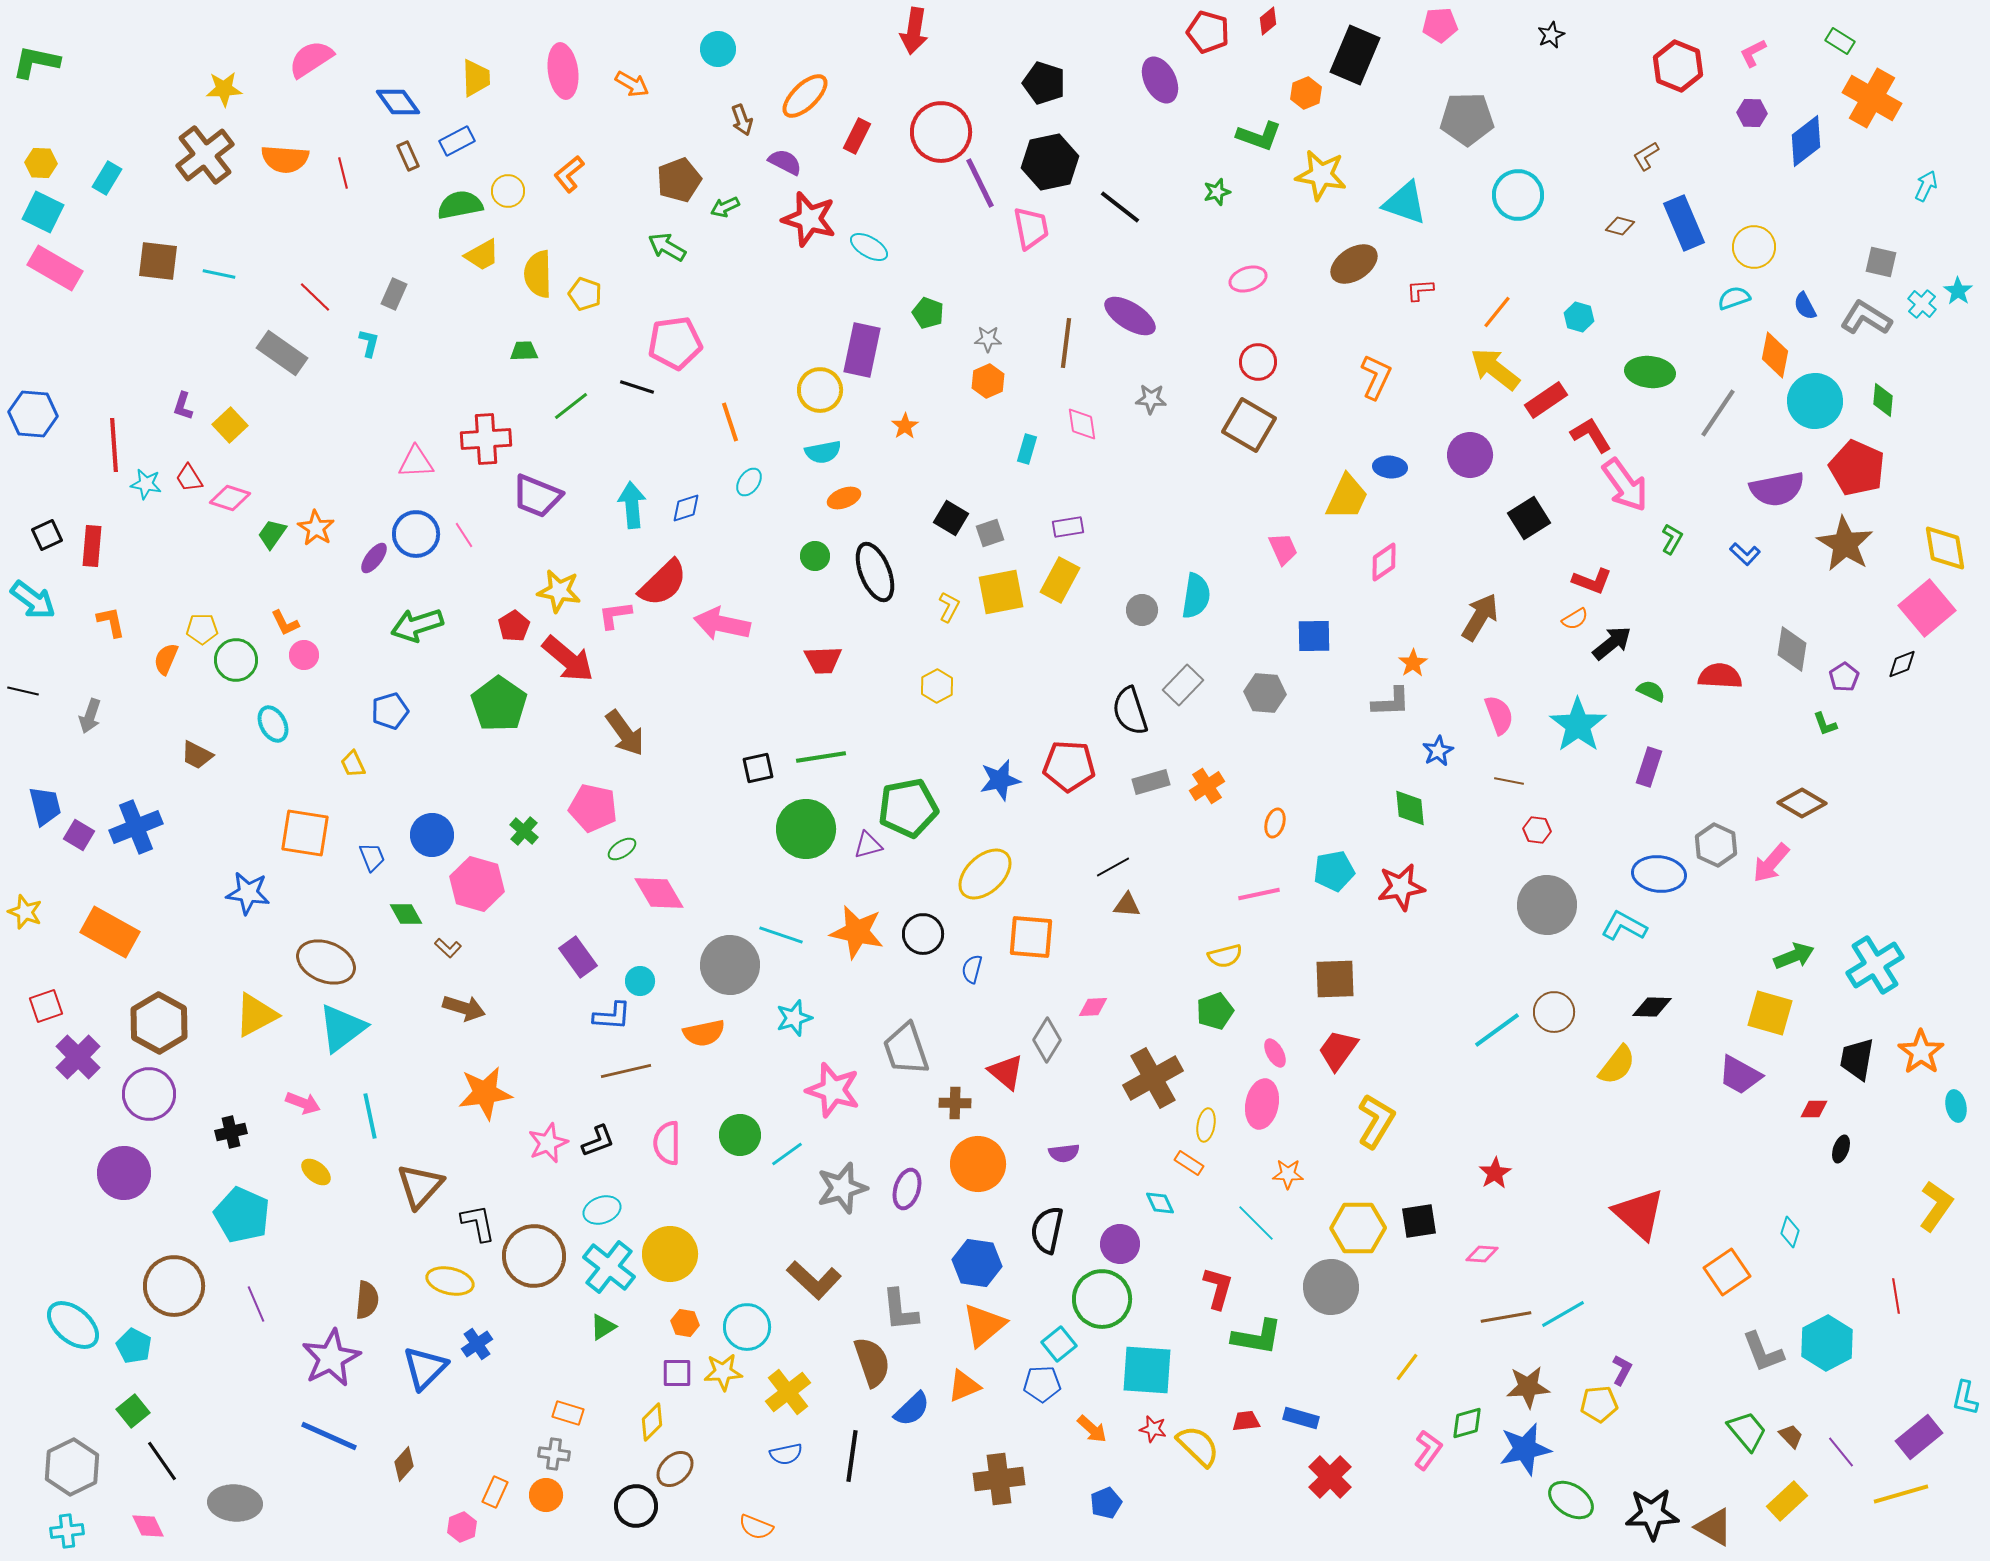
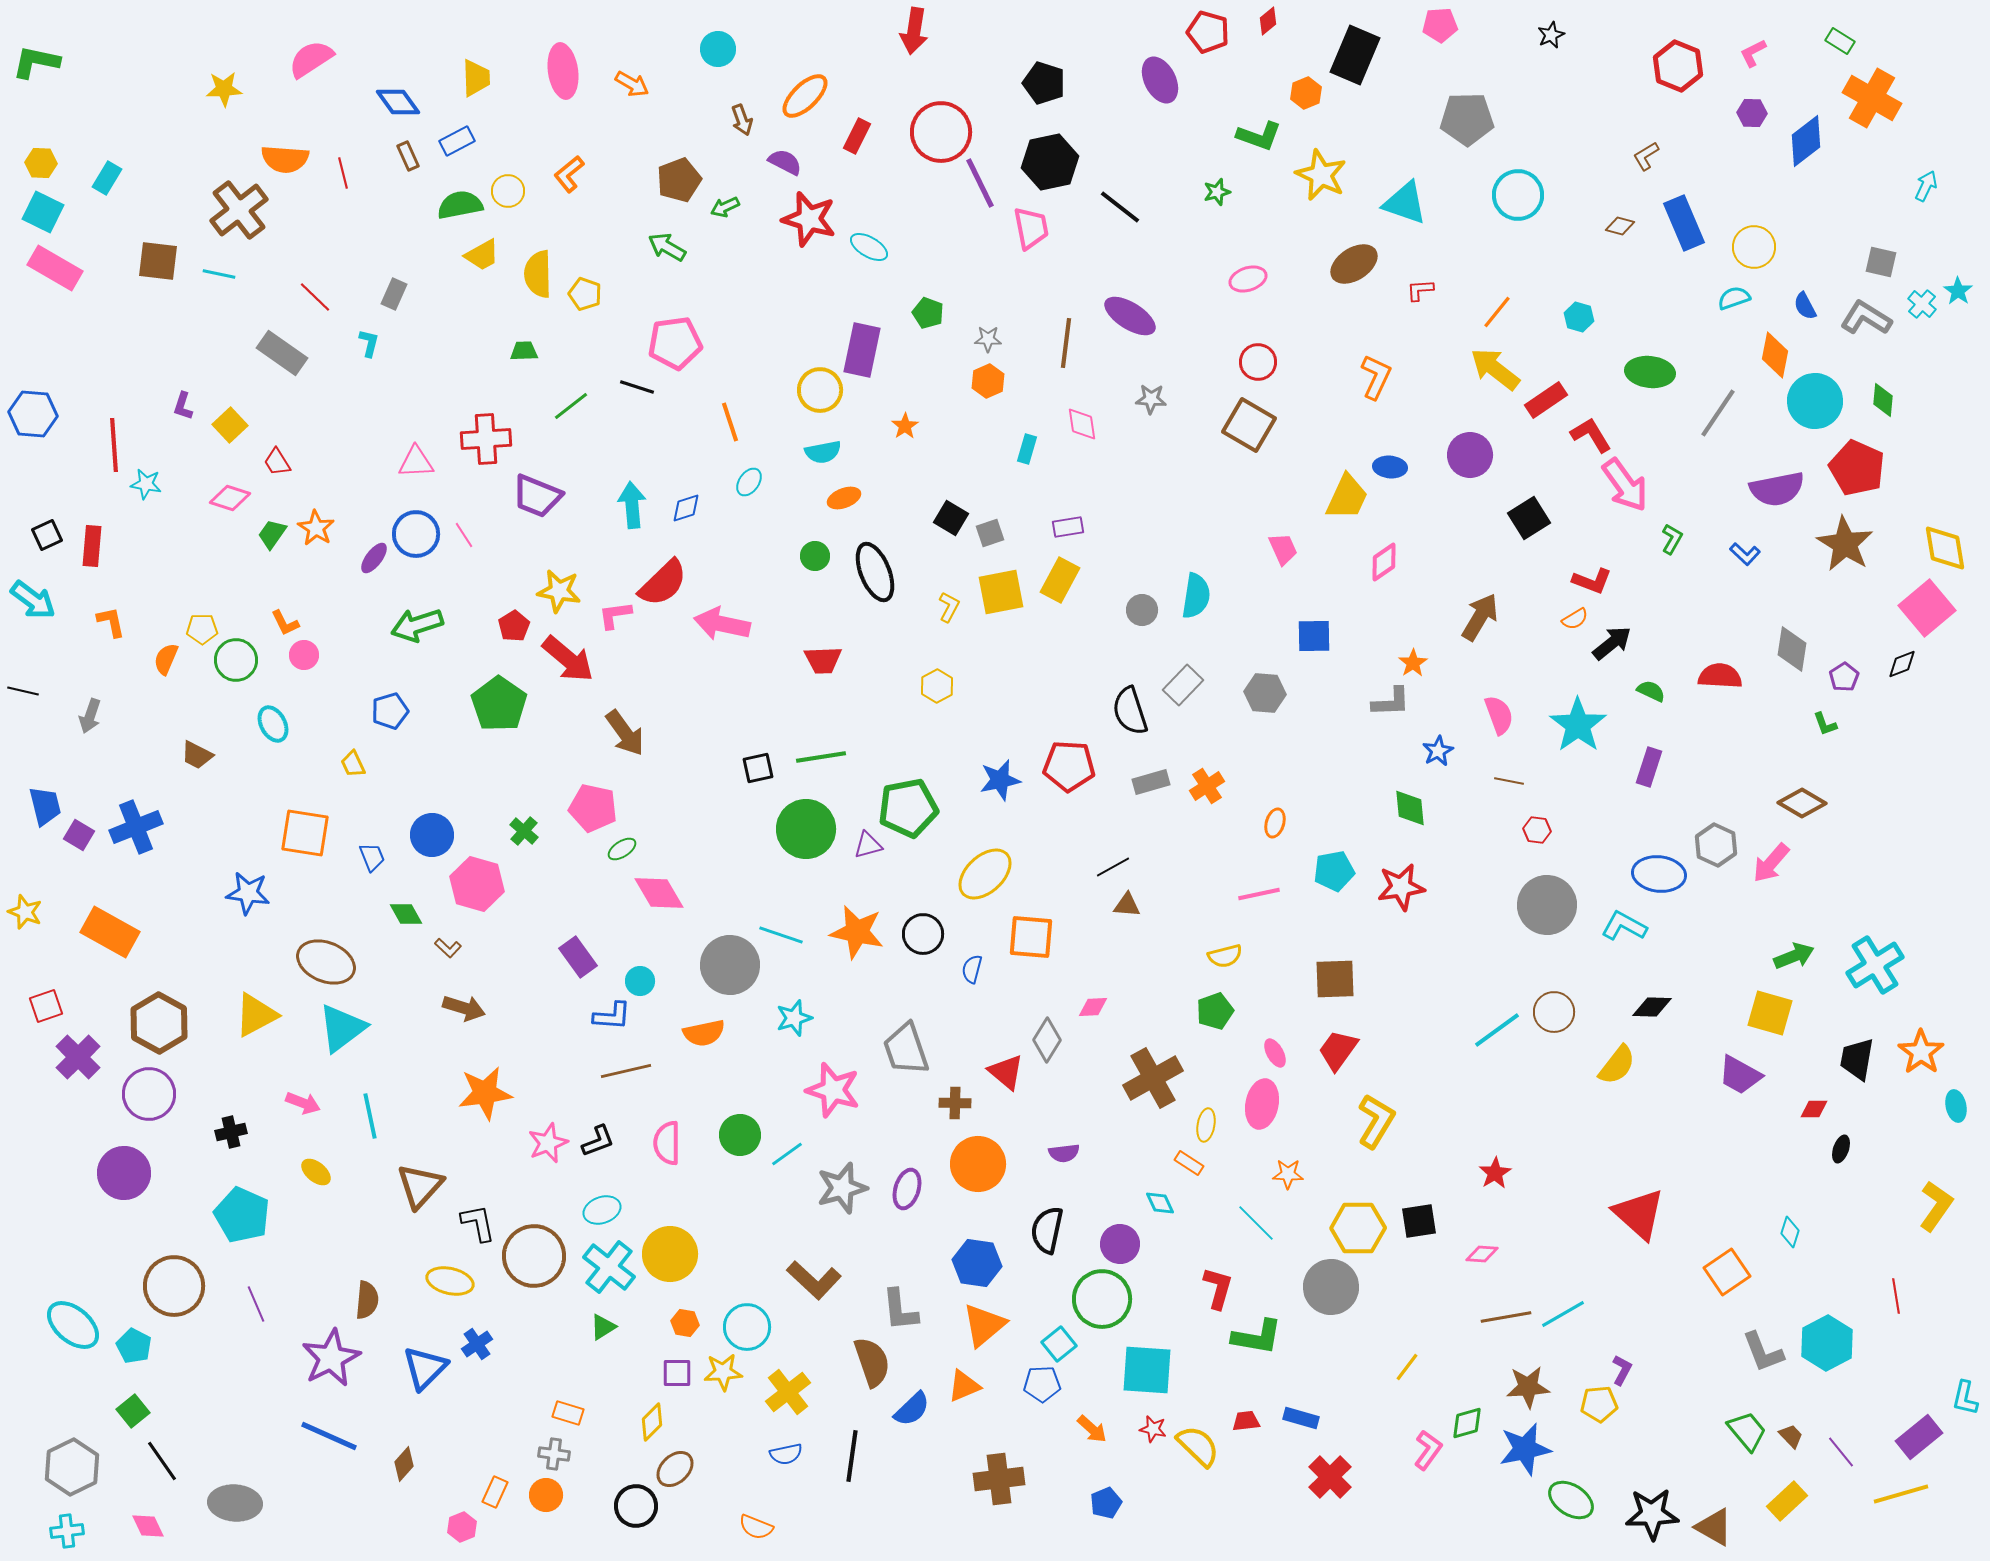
brown cross at (205, 155): moved 34 px right, 55 px down
yellow star at (1321, 175): rotated 15 degrees clockwise
red trapezoid at (189, 478): moved 88 px right, 16 px up
